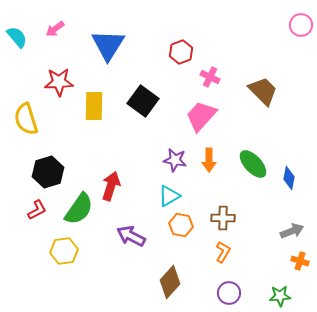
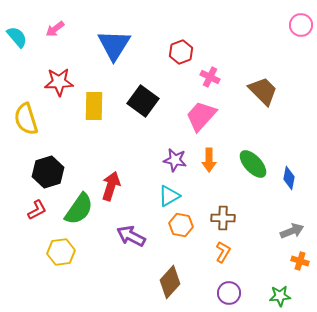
blue triangle: moved 6 px right
yellow hexagon: moved 3 px left, 1 px down
